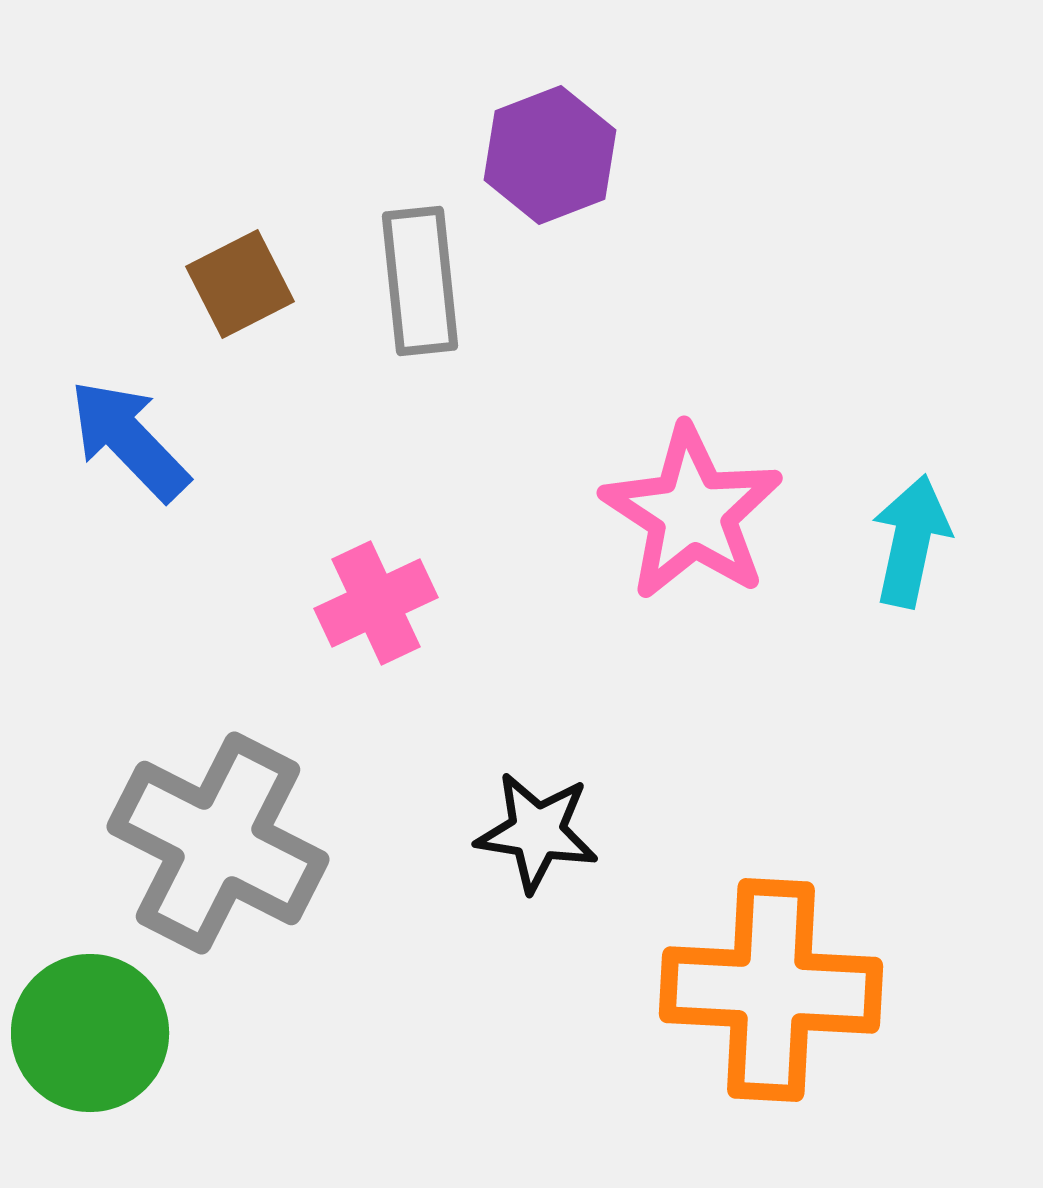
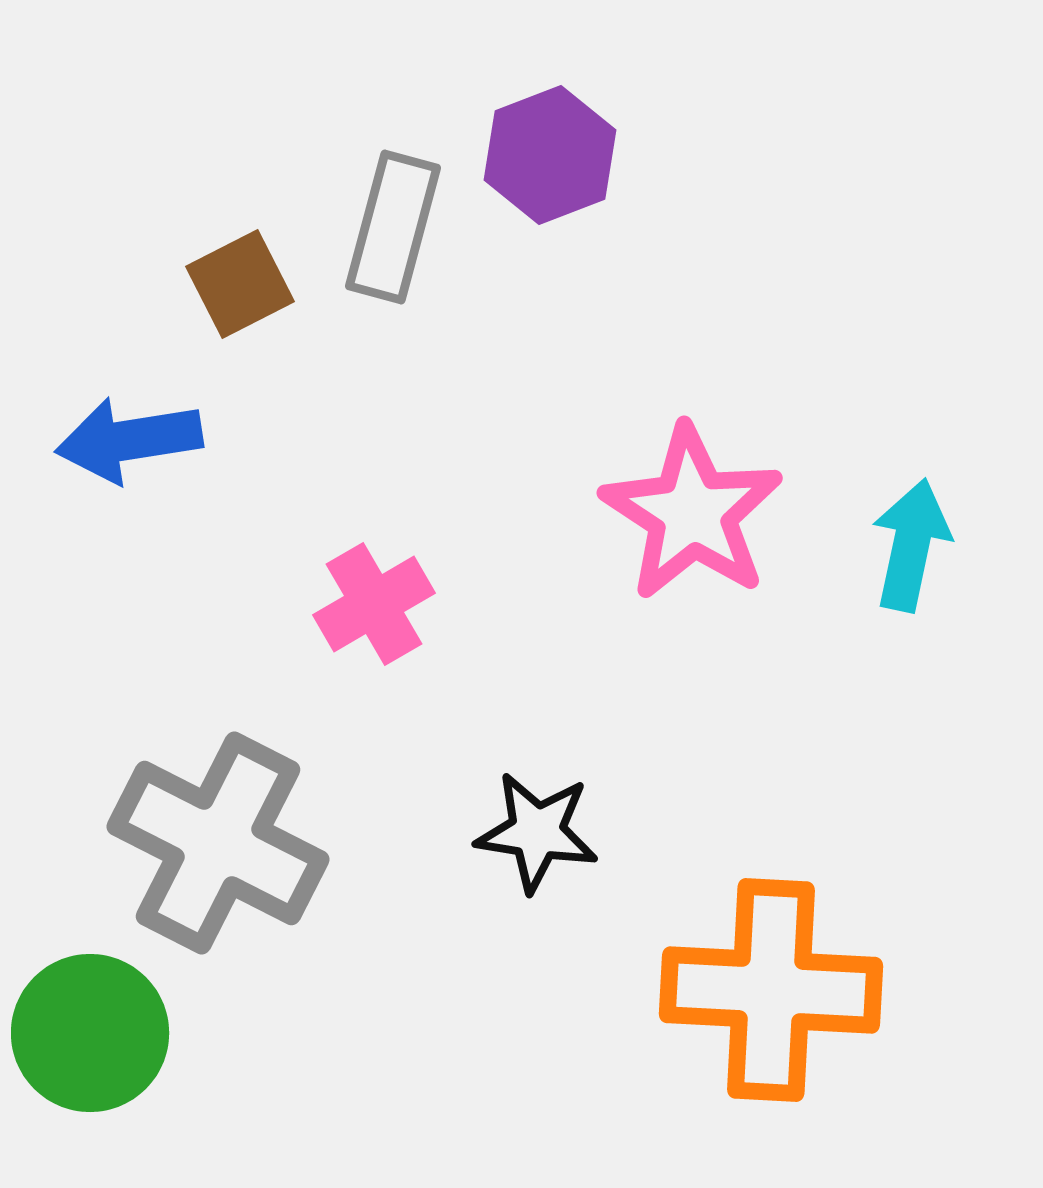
gray rectangle: moved 27 px left, 54 px up; rotated 21 degrees clockwise
blue arrow: rotated 55 degrees counterclockwise
cyan arrow: moved 4 px down
pink cross: moved 2 px left, 1 px down; rotated 5 degrees counterclockwise
